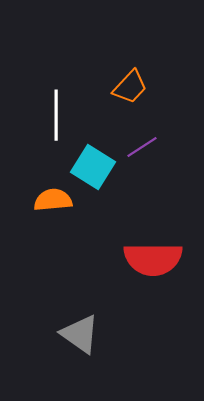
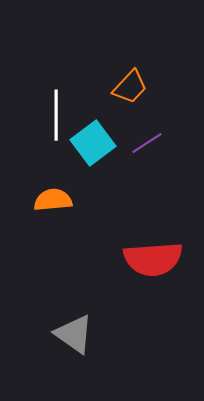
purple line: moved 5 px right, 4 px up
cyan square: moved 24 px up; rotated 21 degrees clockwise
red semicircle: rotated 4 degrees counterclockwise
gray triangle: moved 6 px left
